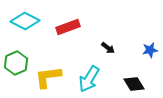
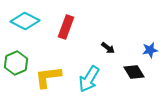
red rectangle: moved 2 px left; rotated 50 degrees counterclockwise
black diamond: moved 12 px up
